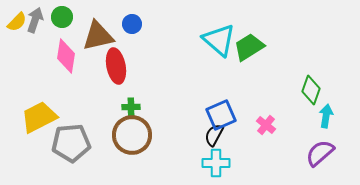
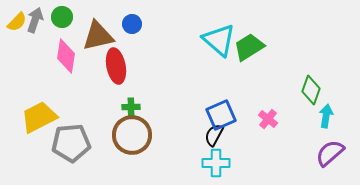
pink cross: moved 2 px right, 6 px up
purple semicircle: moved 10 px right
